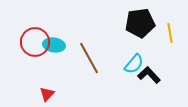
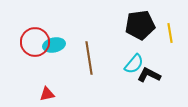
black pentagon: moved 2 px down
cyan ellipse: rotated 20 degrees counterclockwise
brown line: rotated 20 degrees clockwise
black L-shape: rotated 20 degrees counterclockwise
red triangle: rotated 35 degrees clockwise
